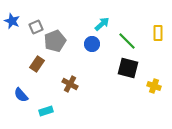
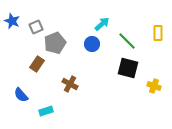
gray pentagon: moved 2 px down
